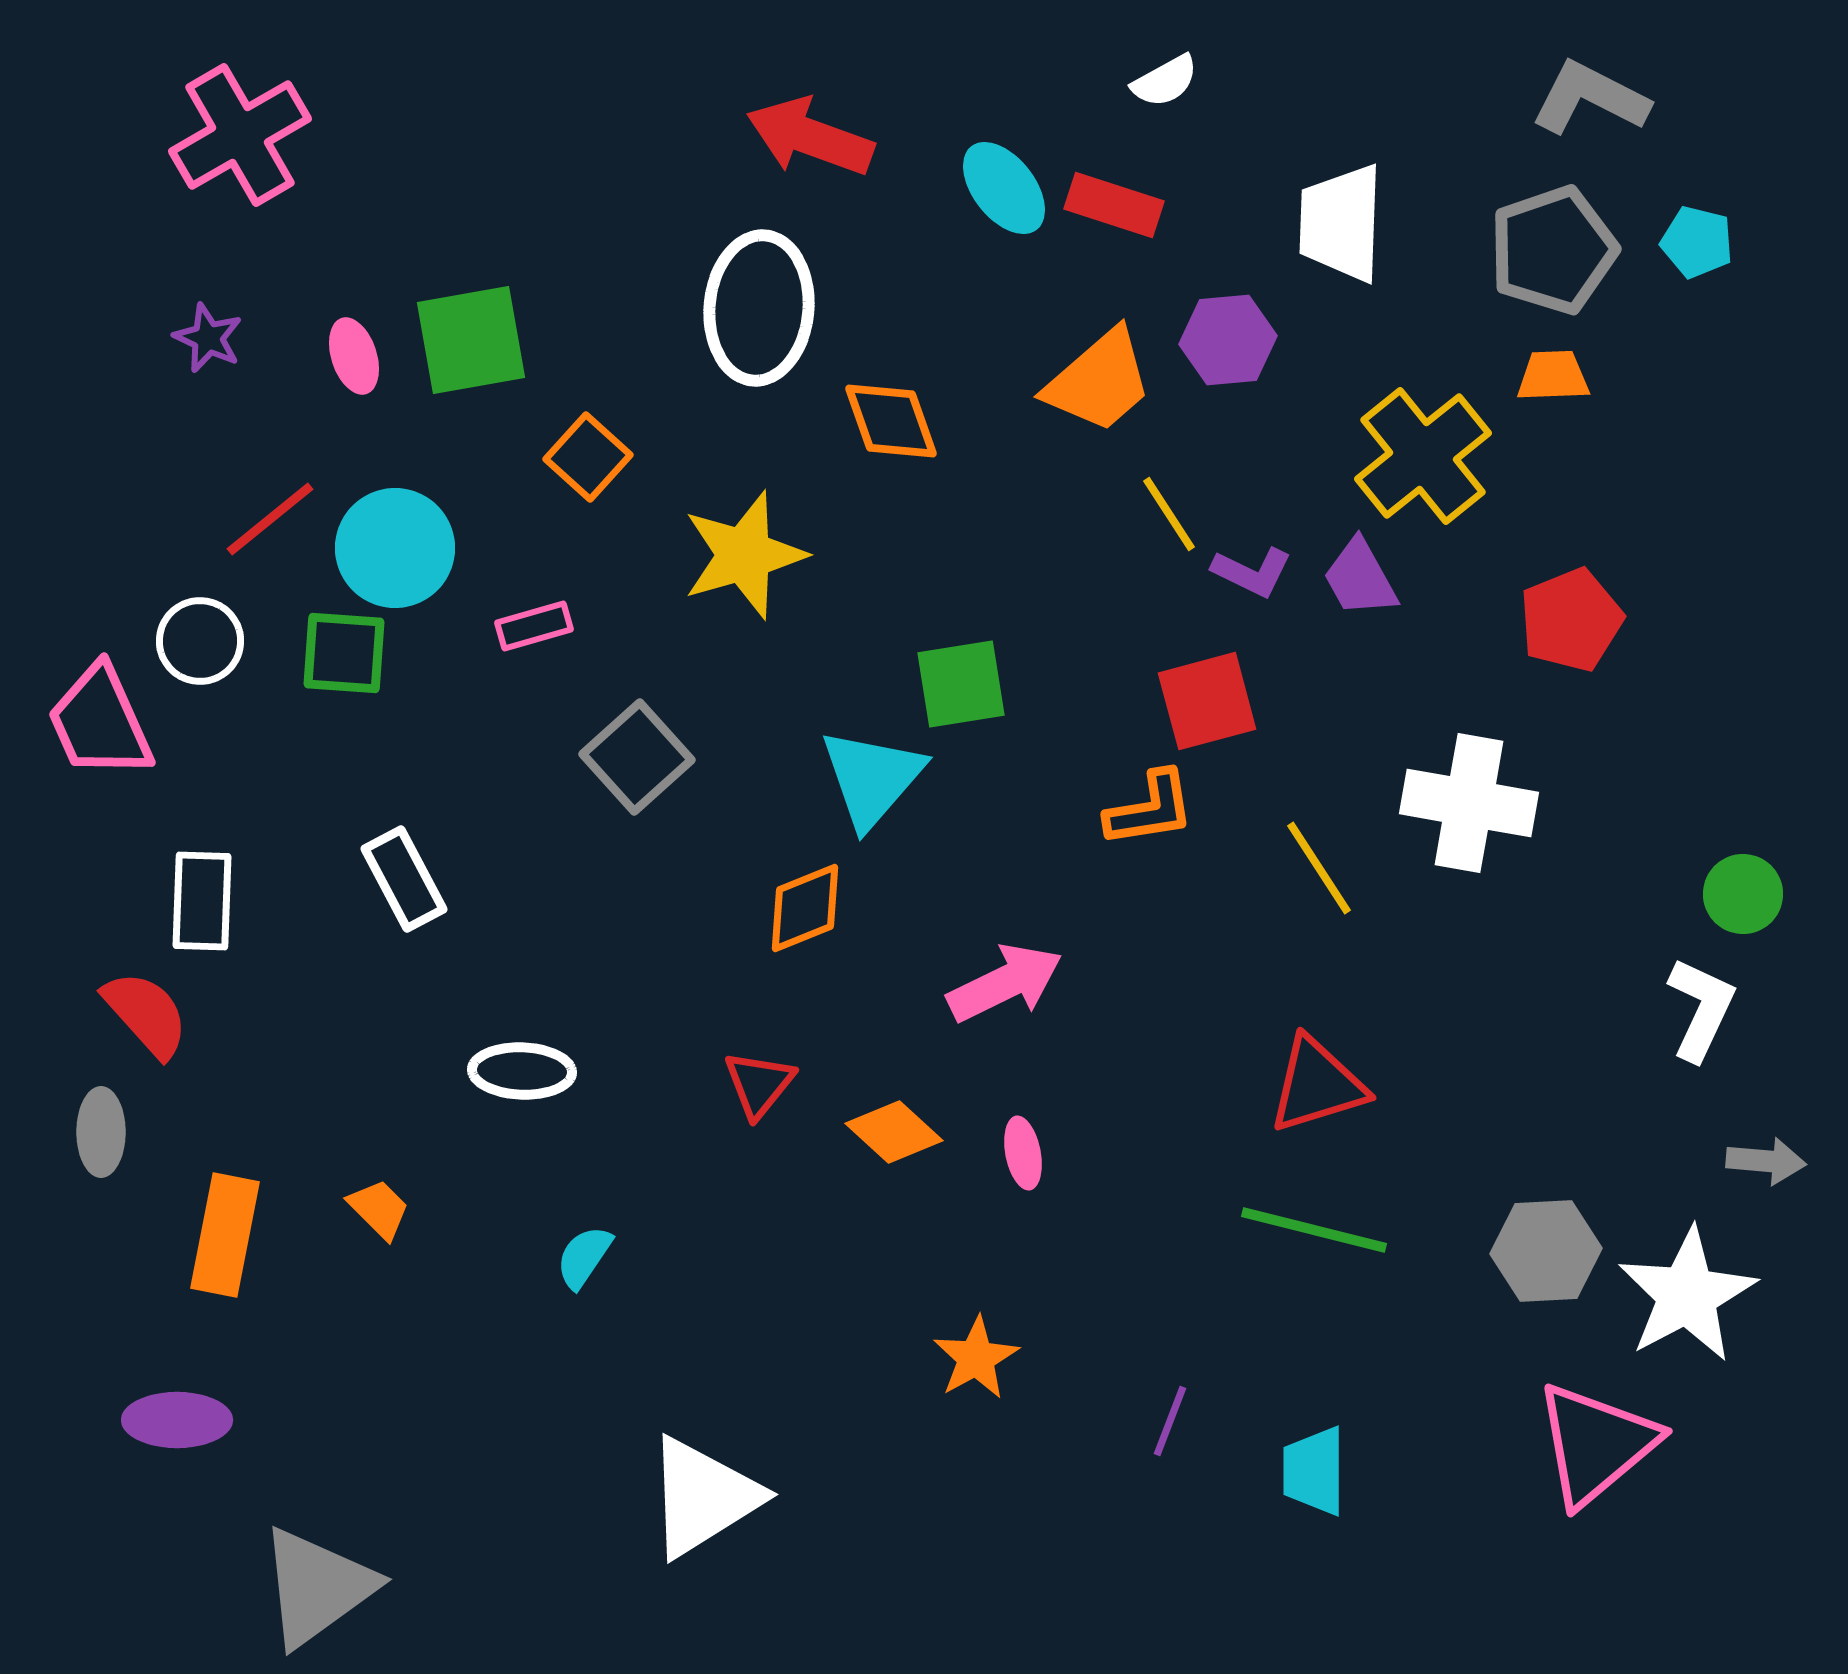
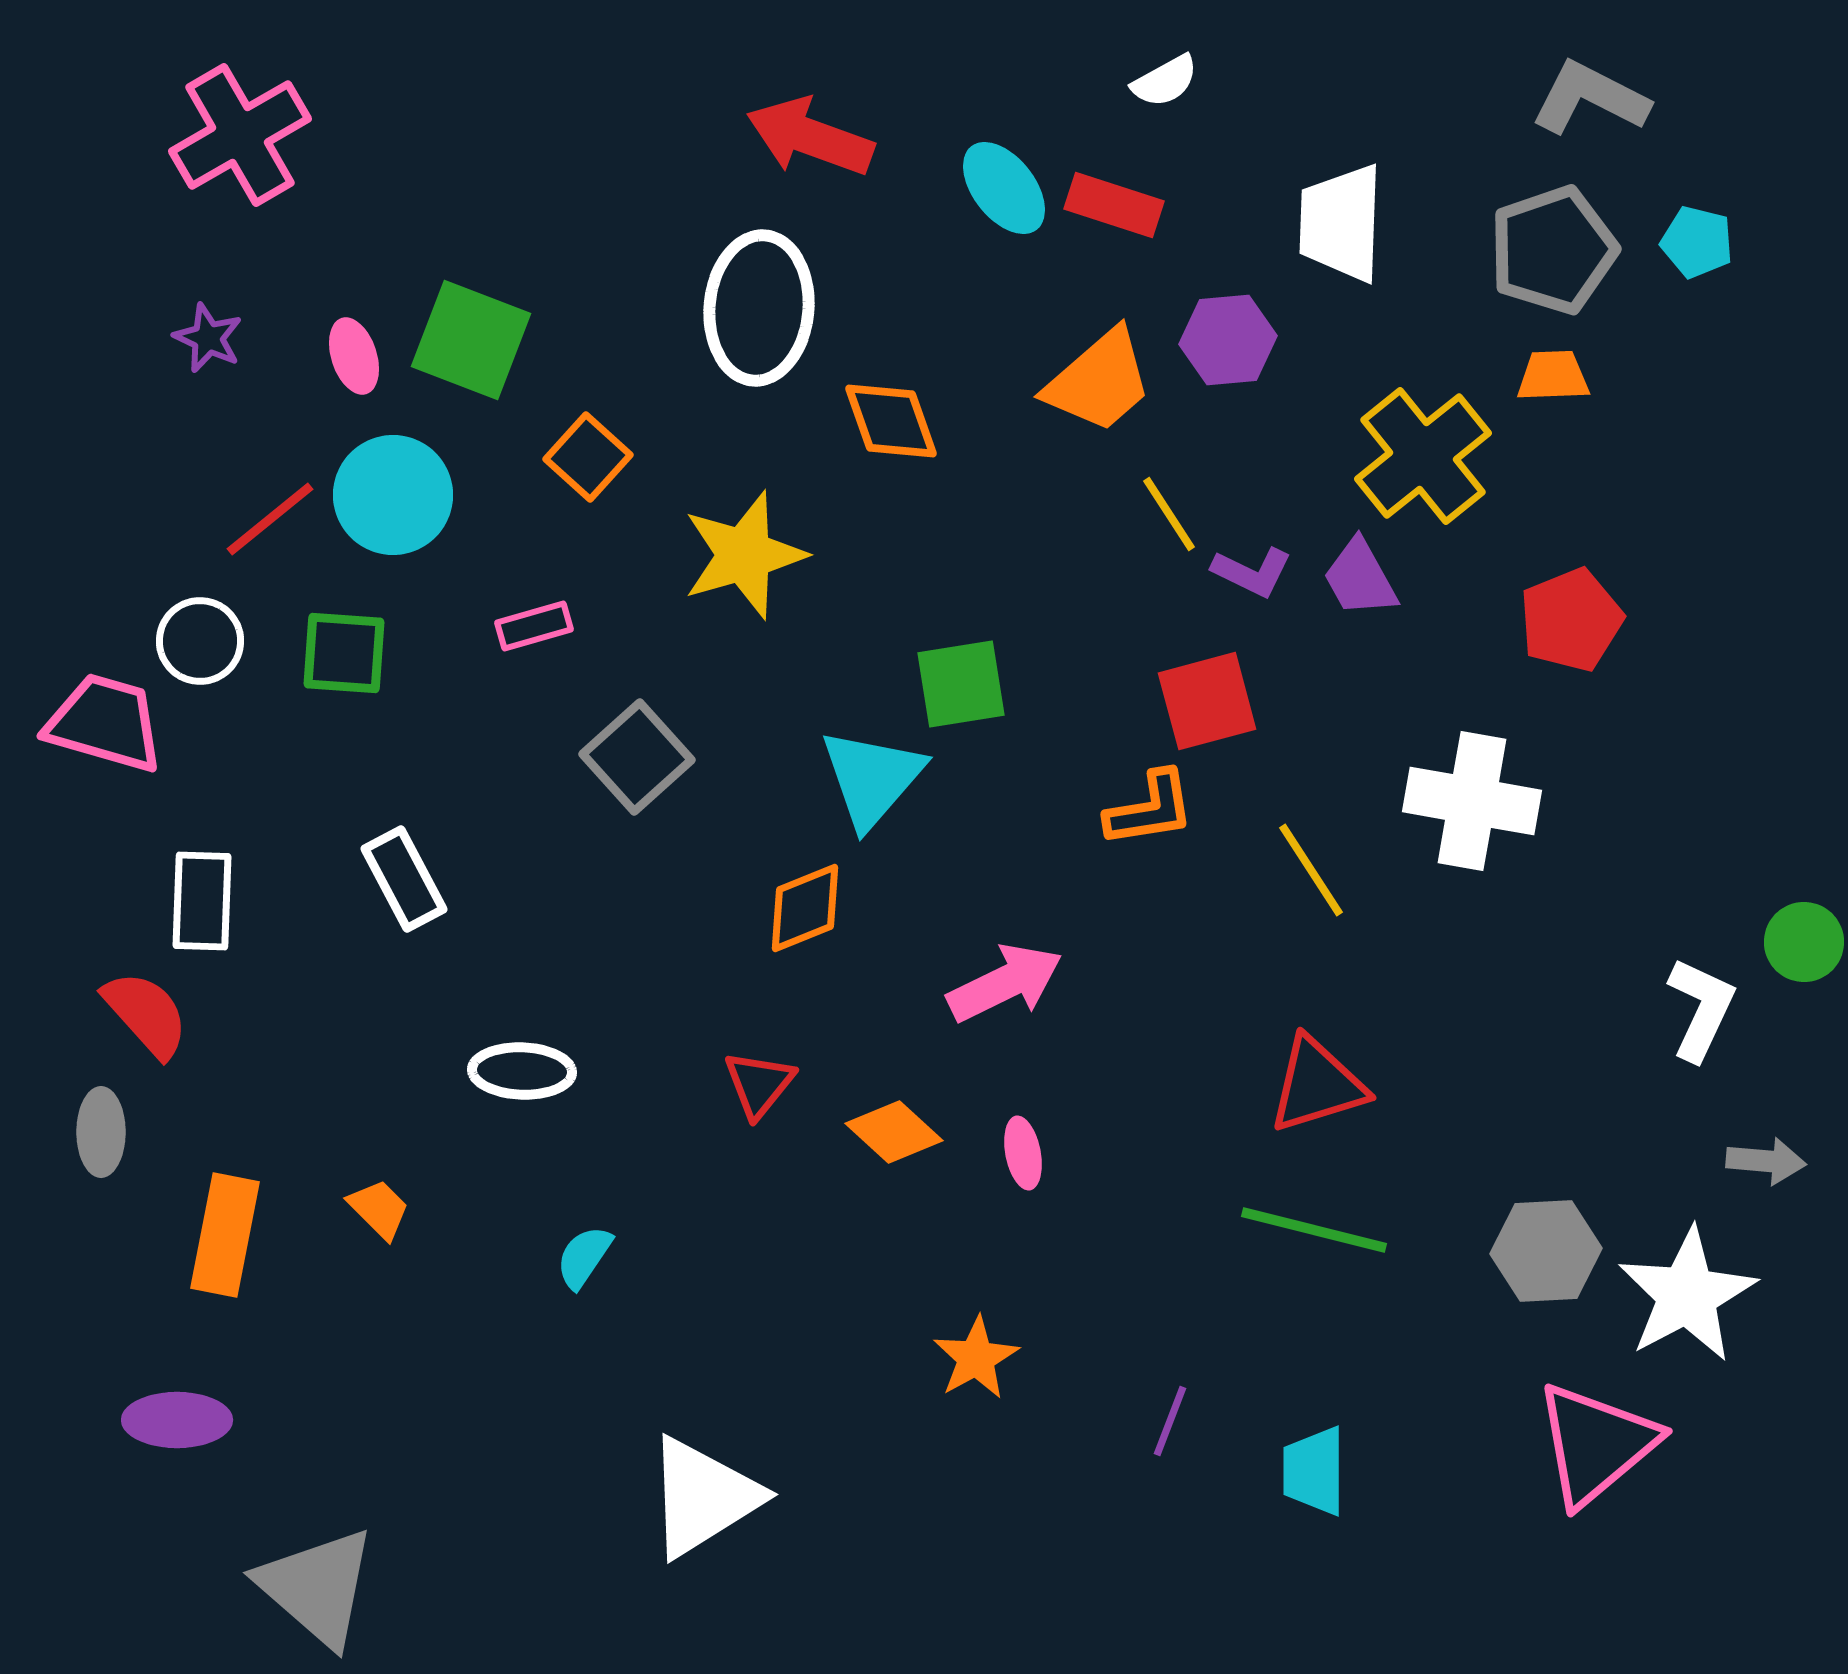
green square at (471, 340): rotated 31 degrees clockwise
cyan circle at (395, 548): moved 2 px left, 53 px up
pink trapezoid at (100, 722): moved 5 px right, 1 px down; rotated 130 degrees clockwise
white cross at (1469, 803): moved 3 px right, 2 px up
yellow line at (1319, 868): moved 8 px left, 2 px down
green circle at (1743, 894): moved 61 px right, 48 px down
gray triangle at (317, 1587): rotated 43 degrees counterclockwise
